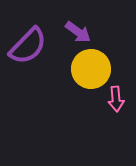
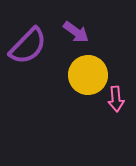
purple arrow: moved 2 px left
yellow circle: moved 3 px left, 6 px down
